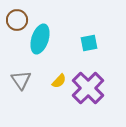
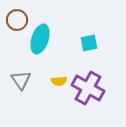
yellow semicircle: rotated 42 degrees clockwise
purple cross: rotated 16 degrees counterclockwise
